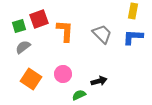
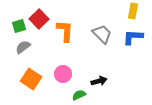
red square: rotated 24 degrees counterclockwise
